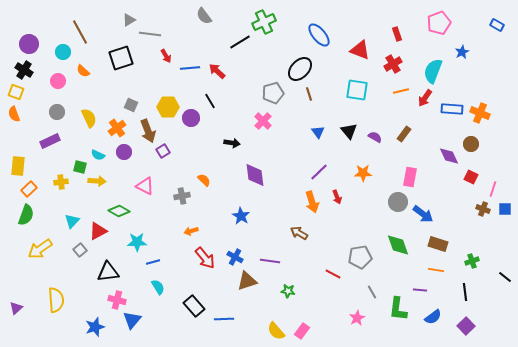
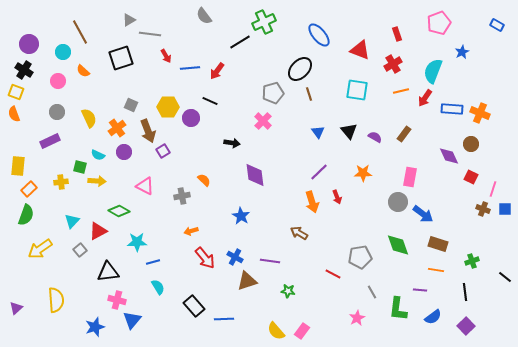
red arrow at (217, 71): rotated 96 degrees counterclockwise
black line at (210, 101): rotated 35 degrees counterclockwise
